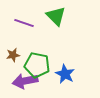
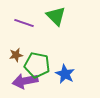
brown star: moved 3 px right
